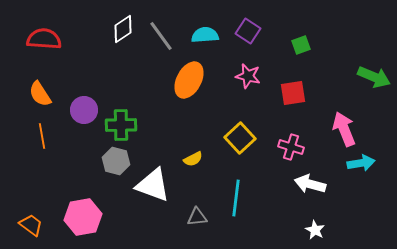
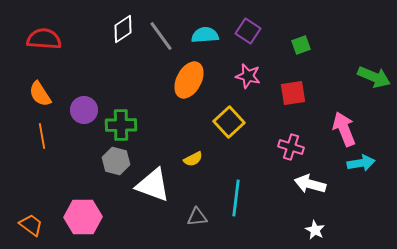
yellow square: moved 11 px left, 16 px up
pink hexagon: rotated 9 degrees clockwise
